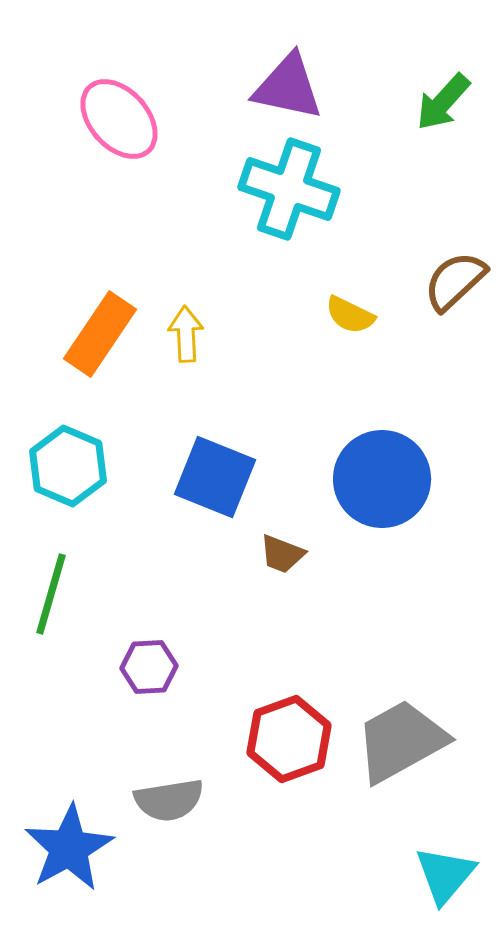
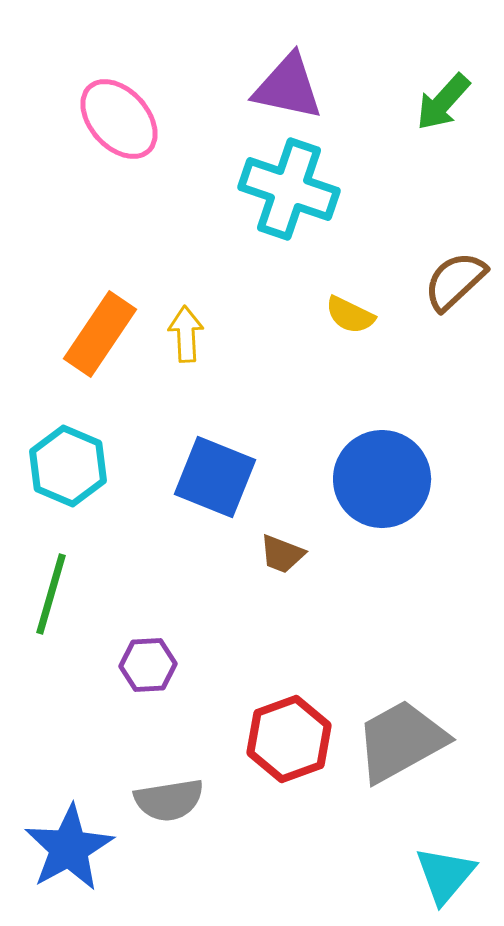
purple hexagon: moved 1 px left, 2 px up
